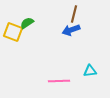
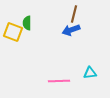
green semicircle: rotated 56 degrees counterclockwise
cyan triangle: moved 2 px down
